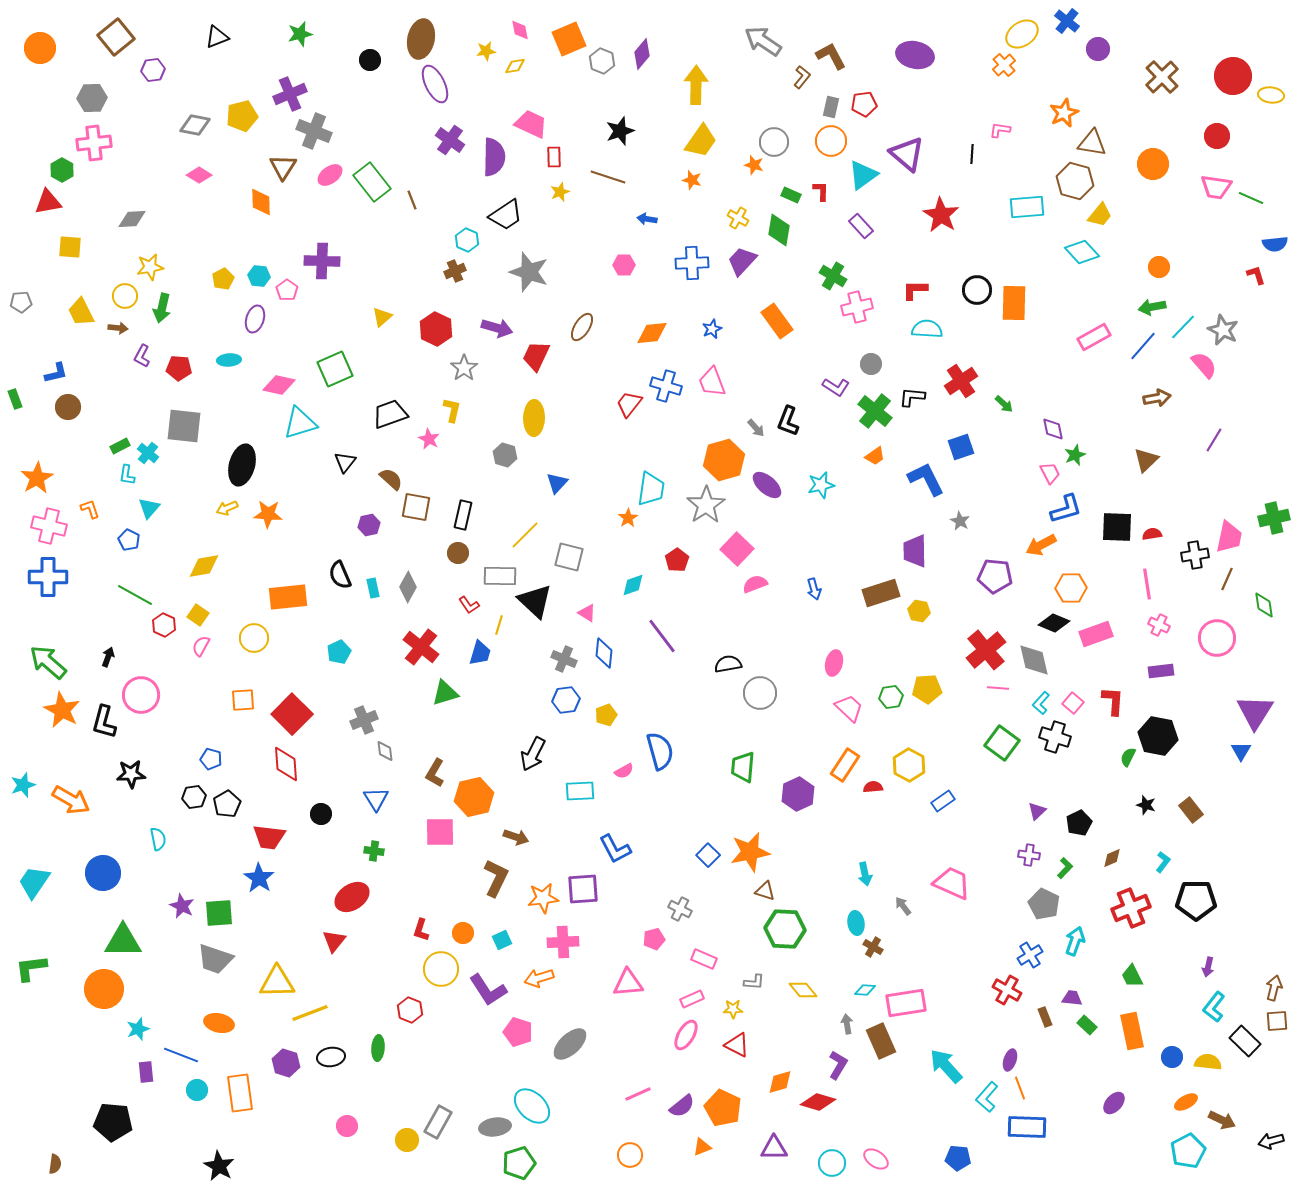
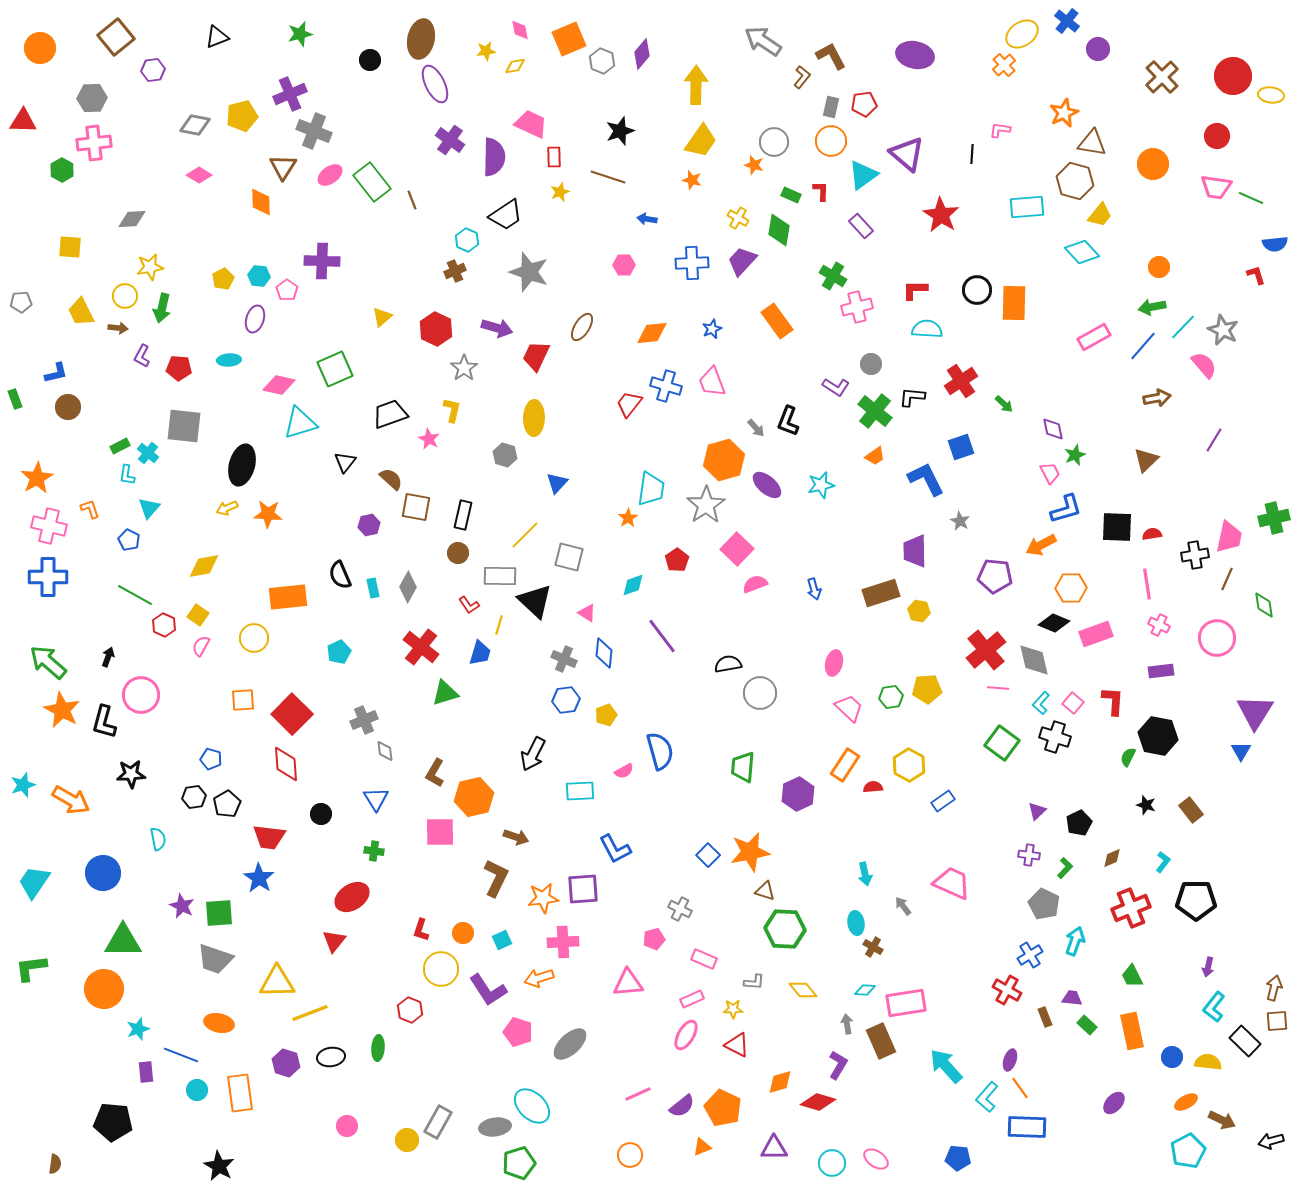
red triangle at (48, 202): moved 25 px left, 81 px up; rotated 12 degrees clockwise
orange line at (1020, 1088): rotated 15 degrees counterclockwise
